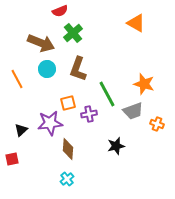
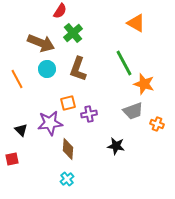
red semicircle: rotated 35 degrees counterclockwise
green line: moved 17 px right, 31 px up
black triangle: rotated 32 degrees counterclockwise
black star: rotated 24 degrees clockwise
